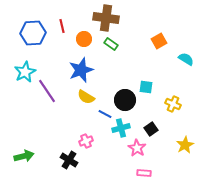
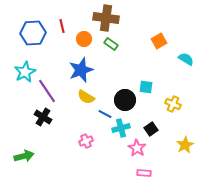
black cross: moved 26 px left, 43 px up
